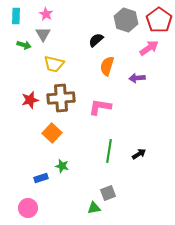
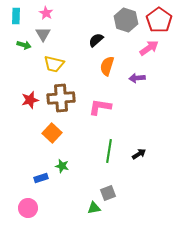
pink star: moved 1 px up
